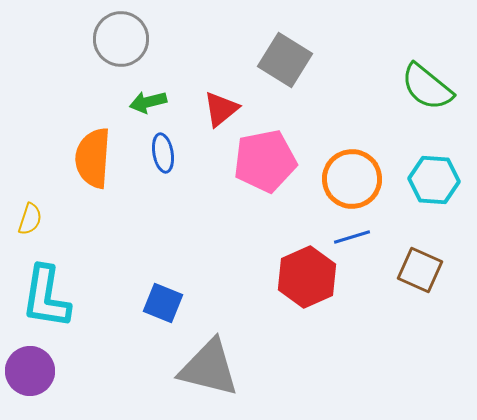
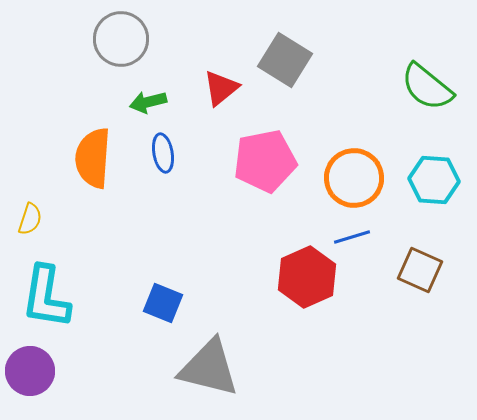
red triangle: moved 21 px up
orange circle: moved 2 px right, 1 px up
